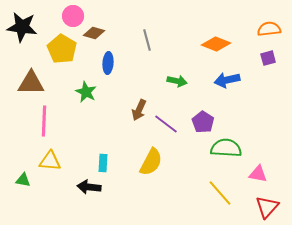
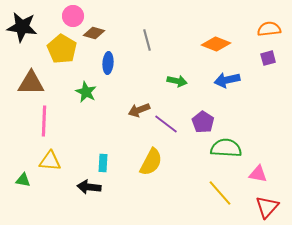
brown arrow: rotated 45 degrees clockwise
